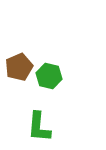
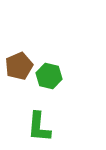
brown pentagon: moved 1 px up
